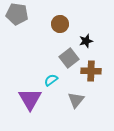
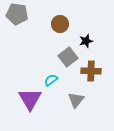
gray square: moved 1 px left, 1 px up
